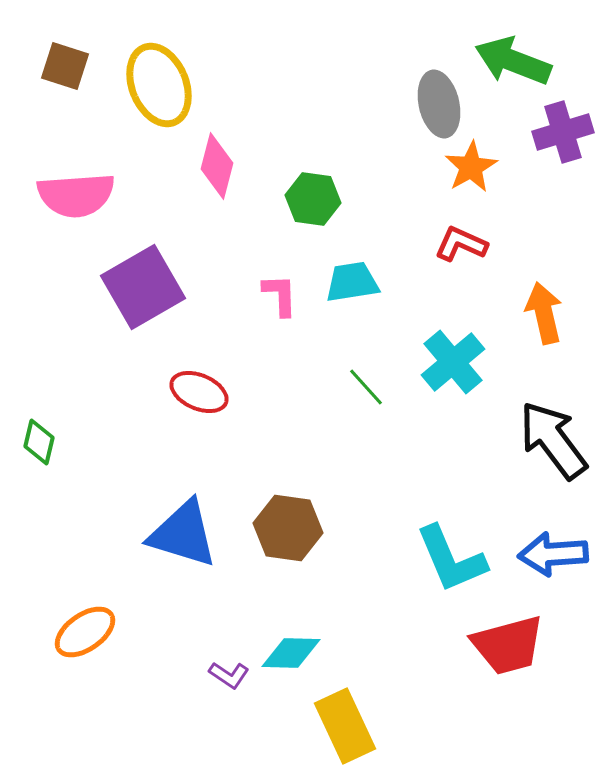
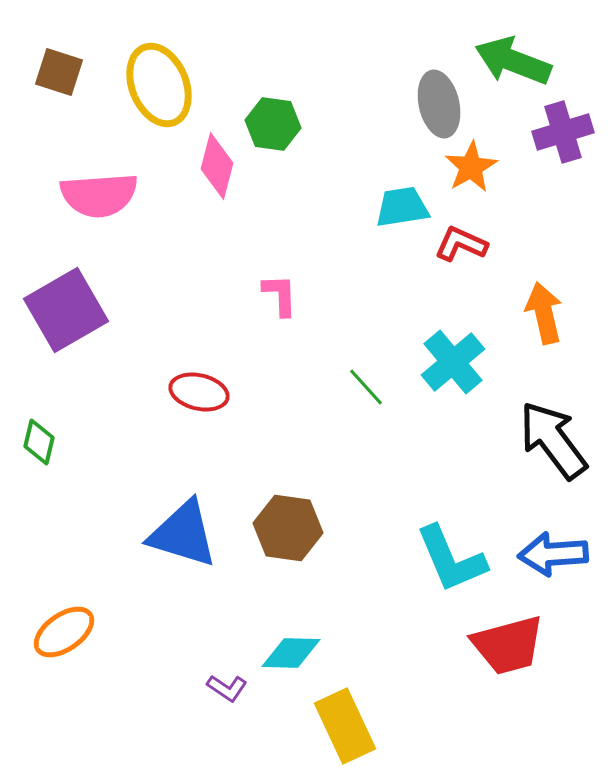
brown square: moved 6 px left, 6 px down
pink semicircle: moved 23 px right
green hexagon: moved 40 px left, 75 px up
cyan trapezoid: moved 50 px right, 75 px up
purple square: moved 77 px left, 23 px down
red ellipse: rotated 10 degrees counterclockwise
orange ellipse: moved 21 px left
purple L-shape: moved 2 px left, 13 px down
